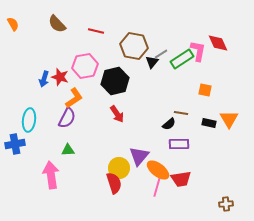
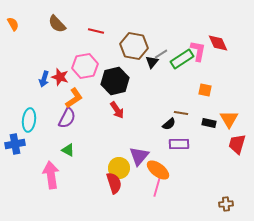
red arrow: moved 4 px up
green triangle: rotated 32 degrees clockwise
red trapezoid: moved 56 px right, 35 px up; rotated 115 degrees clockwise
